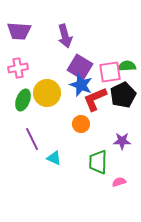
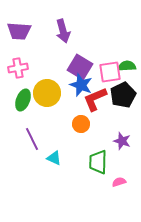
purple arrow: moved 2 px left, 5 px up
purple star: rotated 18 degrees clockwise
